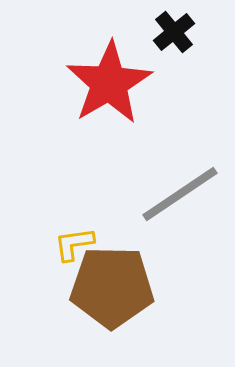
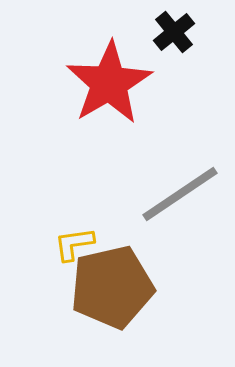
brown pentagon: rotated 14 degrees counterclockwise
